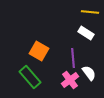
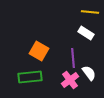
green rectangle: rotated 55 degrees counterclockwise
